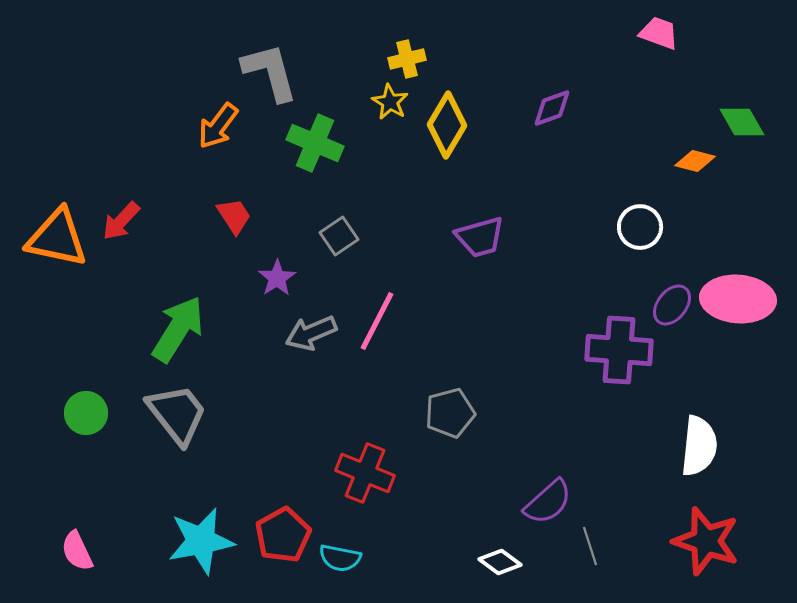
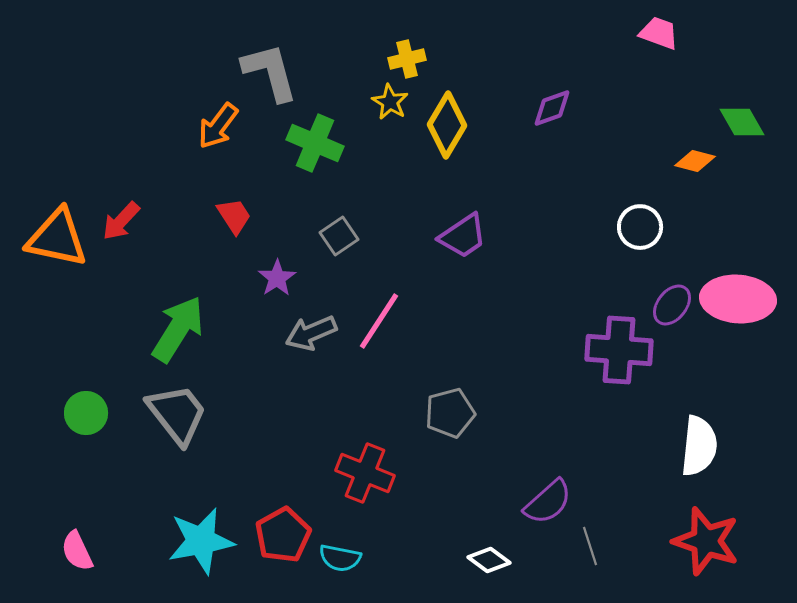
purple trapezoid: moved 17 px left, 1 px up; rotated 18 degrees counterclockwise
pink line: moved 2 px right; rotated 6 degrees clockwise
white diamond: moved 11 px left, 2 px up
